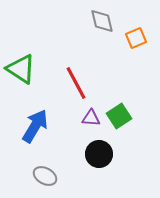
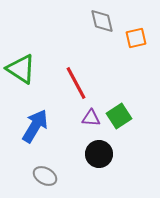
orange square: rotated 10 degrees clockwise
